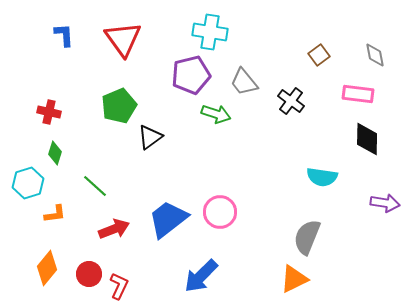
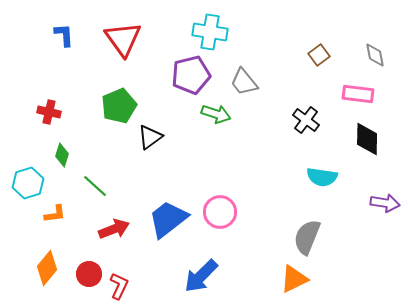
black cross: moved 15 px right, 19 px down
green diamond: moved 7 px right, 2 px down
